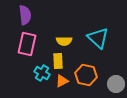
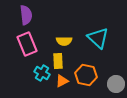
purple semicircle: moved 1 px right
pink rectangle: rotated 35 degrees counterclockwise
